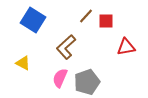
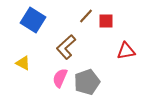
red triangle: moved 4 px down
